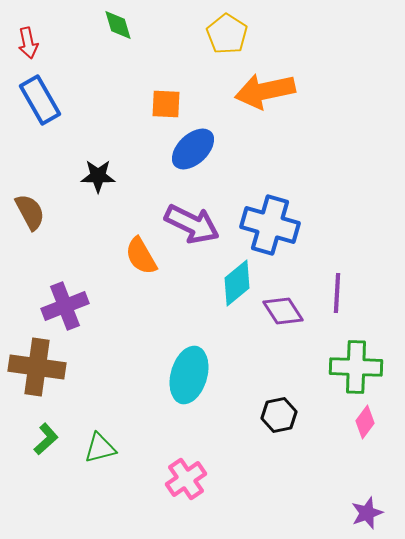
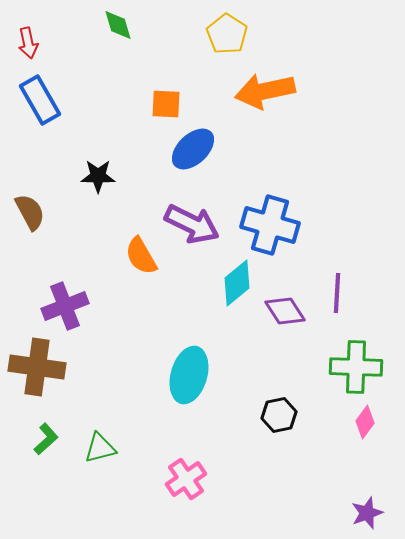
purple diamond: moved 2 px right
